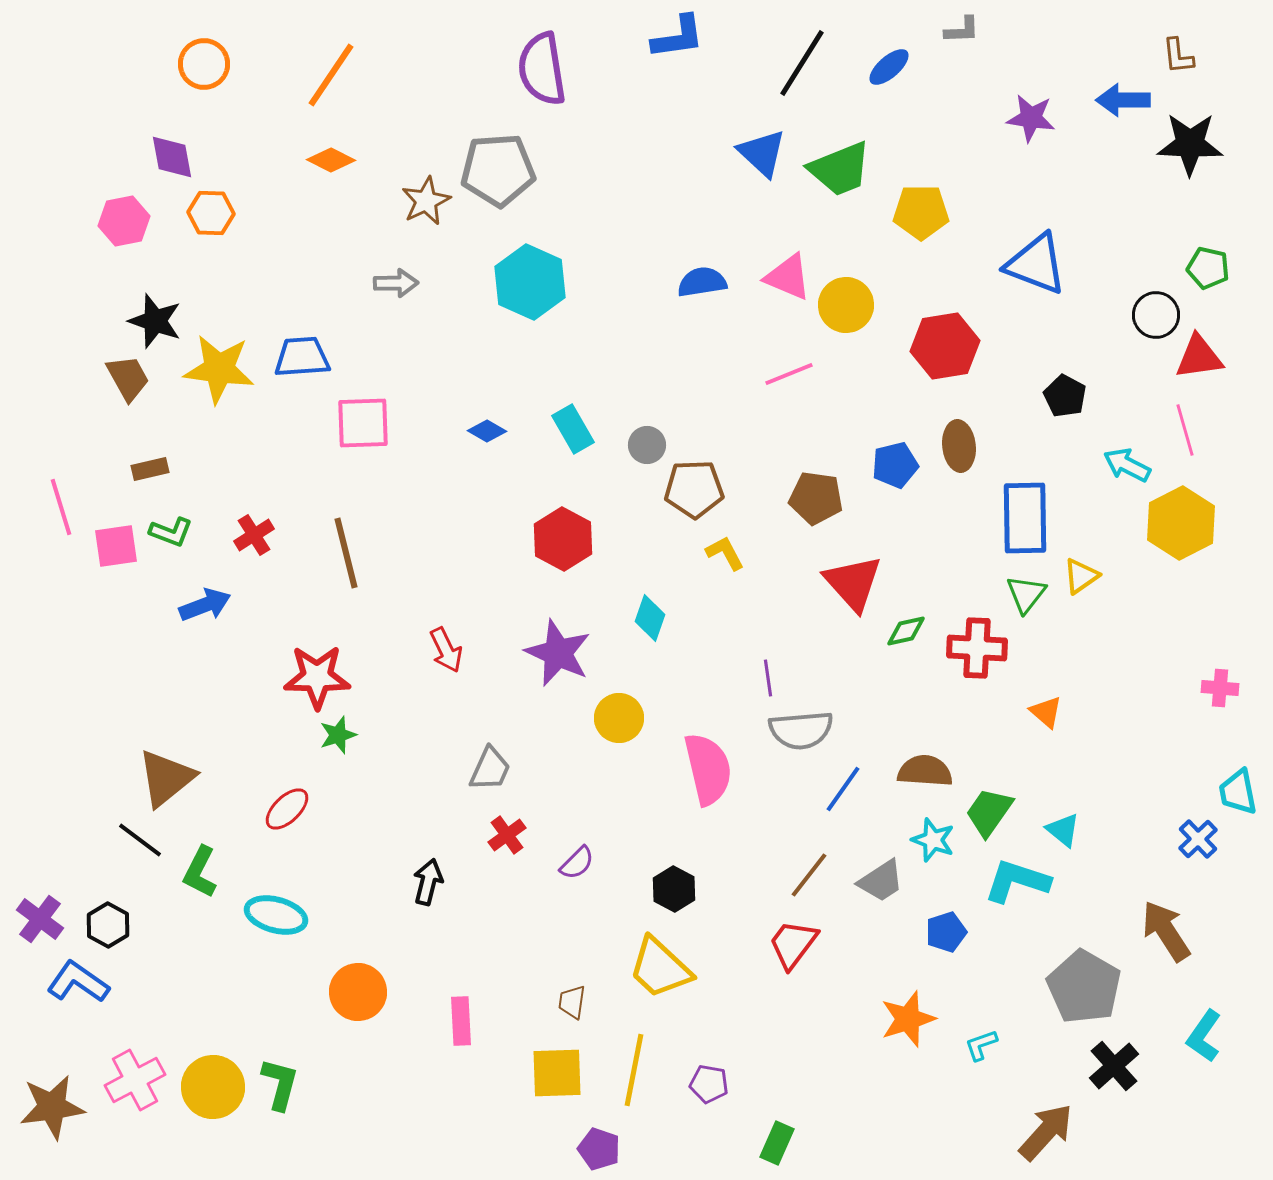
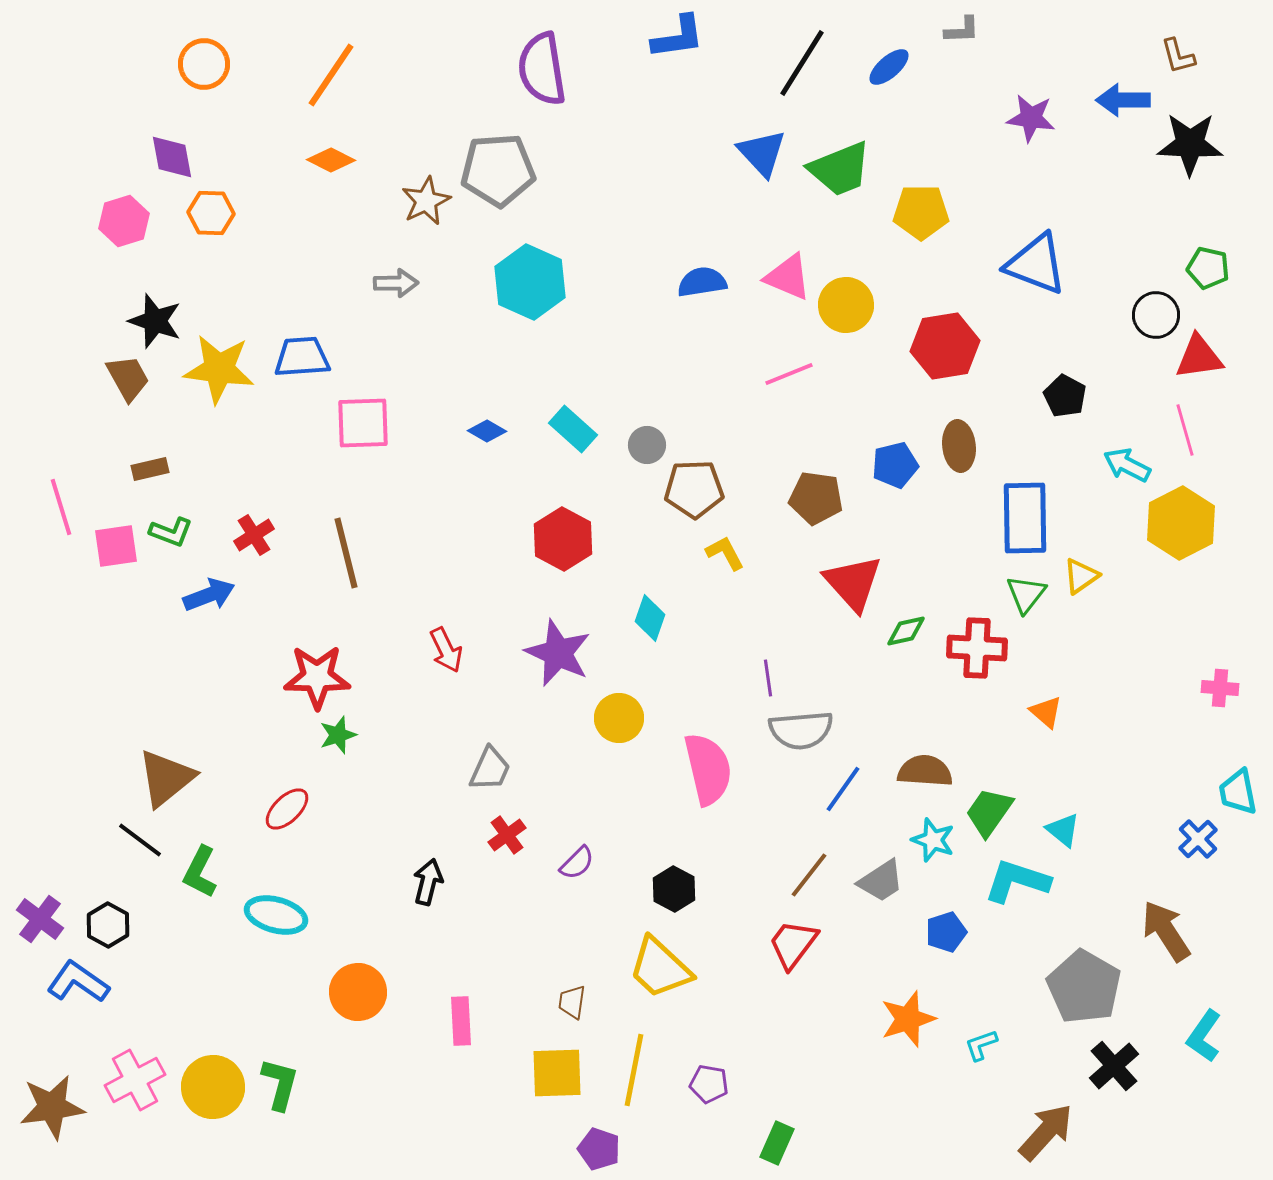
brown L-shape at (1178, 56): rotated 9 degrees counterclockwise
blue triangle at (762, 153): rotated 4 degrees clockwise
pink hexagon at (124, 221): rotated 6 degrees counterclockwise
cyan rectangle at (573, 429): rotated 18 degrees counterclockwise
blue arrow at (205, 605): moved 4 px right, 10 px up
